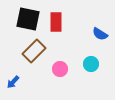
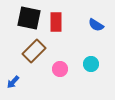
black square: moved 1 px right, 1 px up
blue semicircle: moved 4 px left, 9 px up
